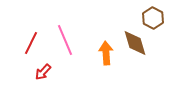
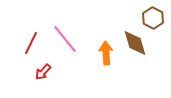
pink line: moved 1 px up; rotated 16 degrees counterclockwise
